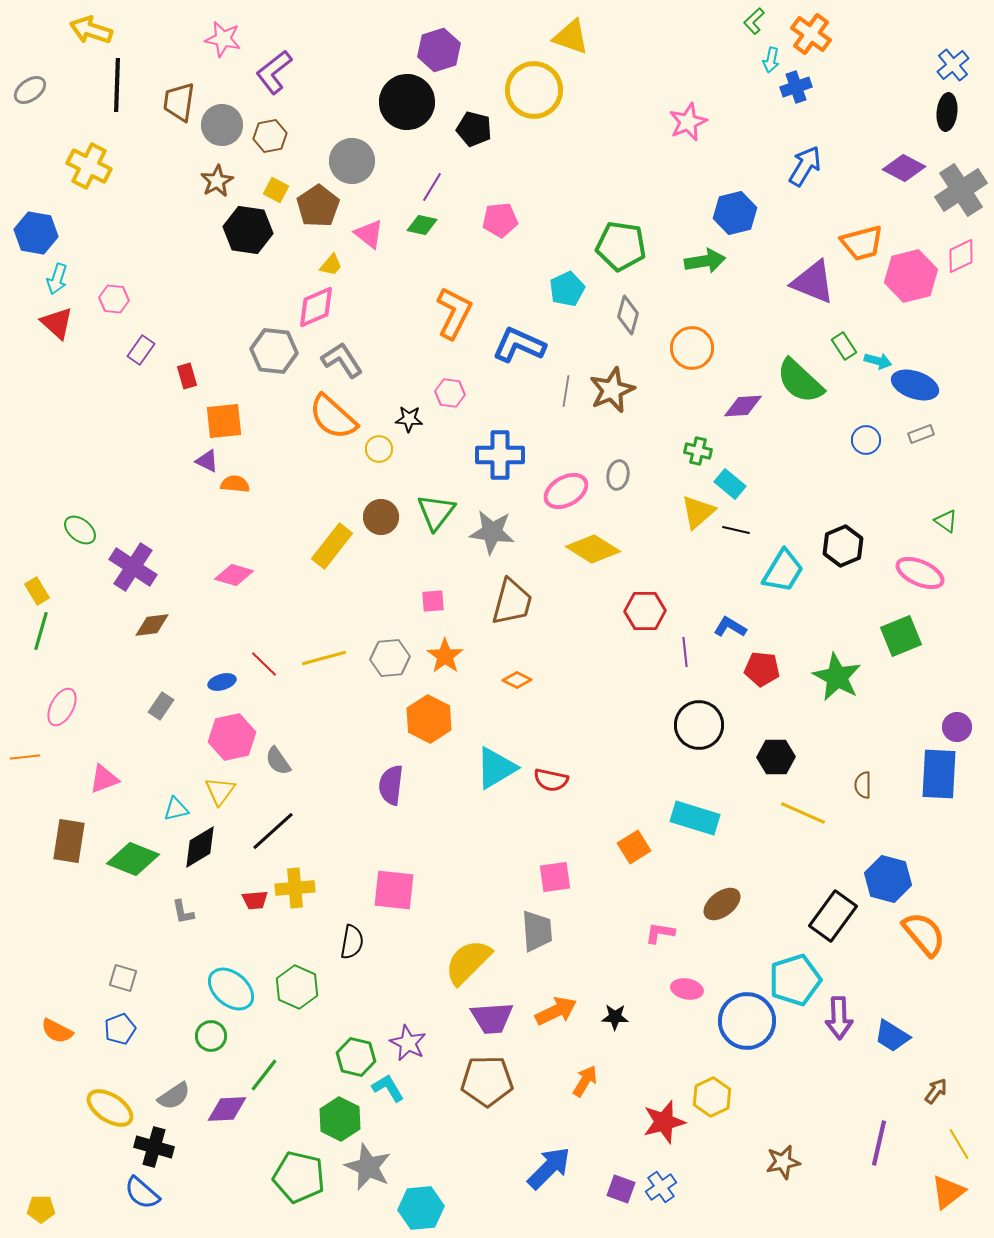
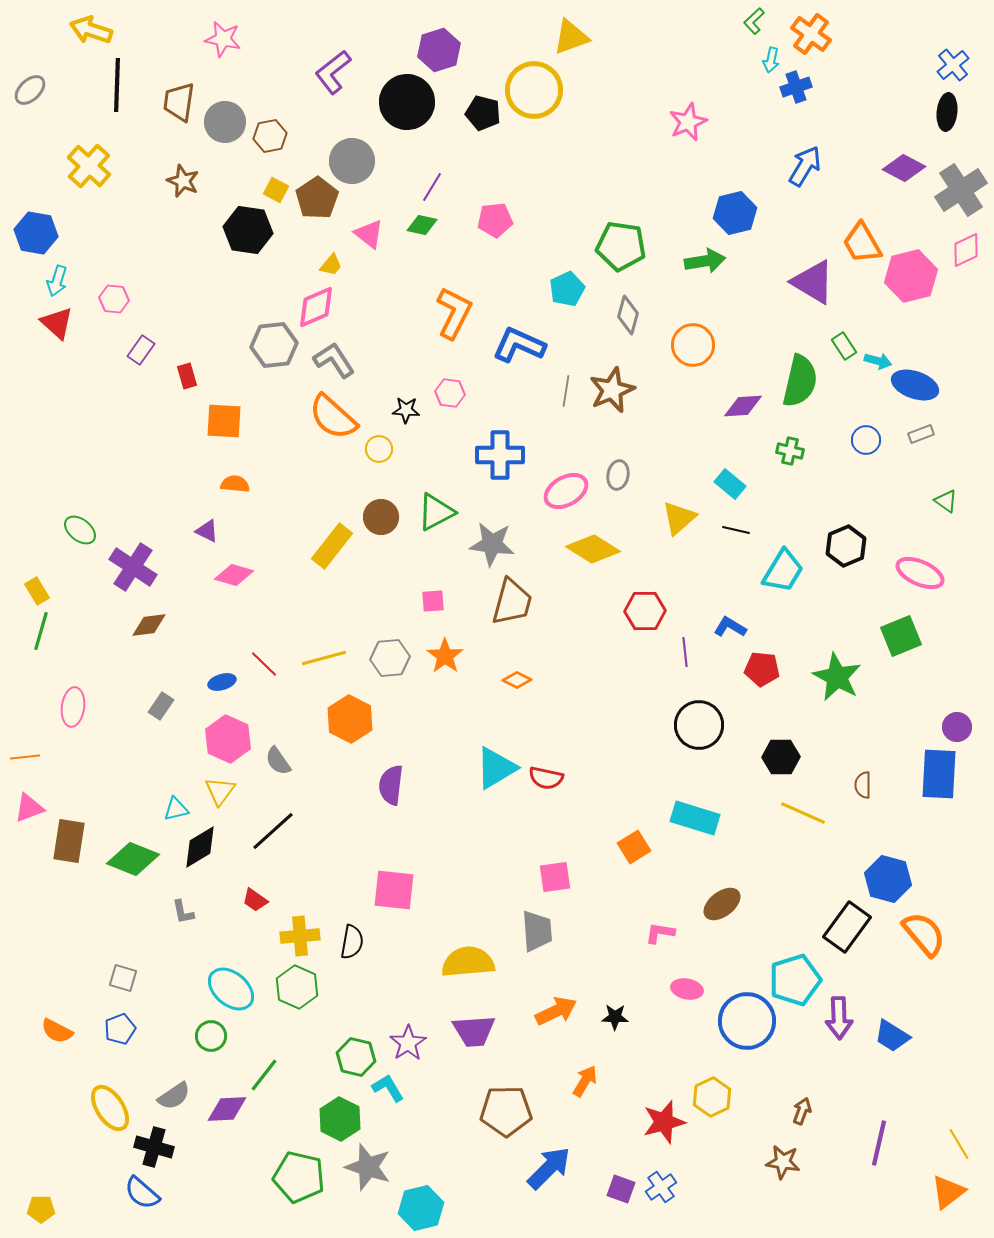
yellow triangle at (571, 37): rotated 39 degrees counterclockwise
purple L-shape at (274, 72): moved 59 px right
gray ellipse at (30, 90): rotated 8 degrees counterclockwise
gray circle at (222, 125): moved 3 px right, 3 px up
black pentagon at (474, 129): moved 9 px right, 16 px up
yellow cross at (89, 166): rotated 15 degrees clockwise
brown star at (217, 181): moved 34 px left; rotated 20 degrees counterclockwise
brown pentagon at (318, 206): moved 1 px left, 8 px up
pink pentagon at (500, 220): moved 5 px left
orange trapezoid at (862, 243): rotated 75 degrees clockwise
pink diamond at (961, 256): moved 5 px right, 6 px up
cyan arrow at (57, 279): moved 2 px down
purple triangle at (813, 282): rotated 9 degrees clockwise
orange circle at (692, 348): moved 1 px right, 3 px up
gray hexagon at (274, 351): moved 6 px up; rotated 12 degrees counterclockwise
gray L-shape at (342, 360): moved 8 px left
green semicircle at (800, 381): rotated 120 degrees counterclockwise
black star at (409, 419): moved 3 px left, 9 px up
orange square at (224, 421): rotated 9 degrees clockwise
green cross at (698, 451): moved 92 px right
purple triangle at (207, 461): moved 70 px down
green triangle at (436, 512): rotated 24 degrees clockwise
yellow triangle at (698, 512): moved 19 px left, 6 px down
green triangle at (946, 521): moved 20 px up
gray star at (492, 532): moved 12 px down
black hexagon at (843, 546): moved 3 px right
brown diamond at (152, 625): moved 3 px left
pink ellipse at (62, 707): moved 11 px right; rotated 21 degrees counterclockwise
orange hexagon at (429, 719): moved 79 px left
pink hexagon at (232, 737): moved 4 px left, 2 px down; rotated 24 degrees counterclockwise
black hexagon at (776, 757): moved 5 px right
pink triangle at (104, 779): moved 75 px left, 29 px down
red semicircle at (551, 780): moved 5 px left, 2 px up
yellow cross at (295, 888): moved 5 px right, 48 px down
red trapezoid at (255, 900): rotated 40 degrees clockwise
black rectangle at (833, 916): moved 14 px right, 11 px down
yellow semicircle at (468, 962): rotated 40 degrees clockwise
purple trapezoid at (492, 1018): moved 18 px left, 13 px down
purple star at (408, 1043): rotated 12 degrees clockwise
brown pentagon at (487, 1081): moved 19 px right, 30 px down
brown arrow at (936, 1091): moved 134 px left, 20 px down; rotated 16 degrees counterclockwise
yellow ellipse at (110, 1108): rotated 24 degrees clockwise
brown star at (783, 1162): rotated 20 degrees clockwise
gray star at (368, 1167): rotated 6 degrees counterclockwise
cyan hexagon at (421, 1208): rotated 9 degrees counterclockwise
